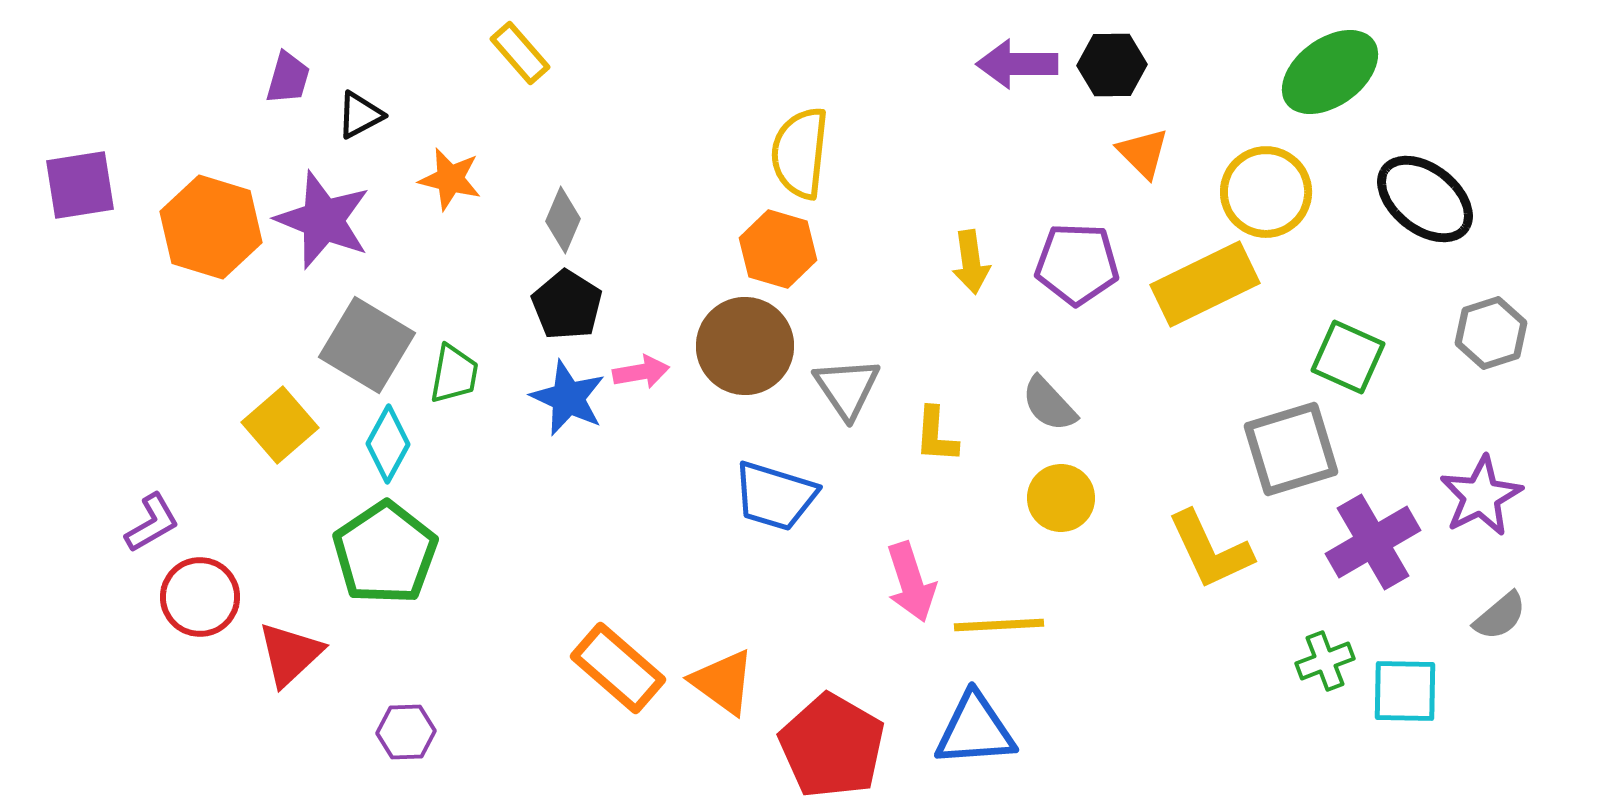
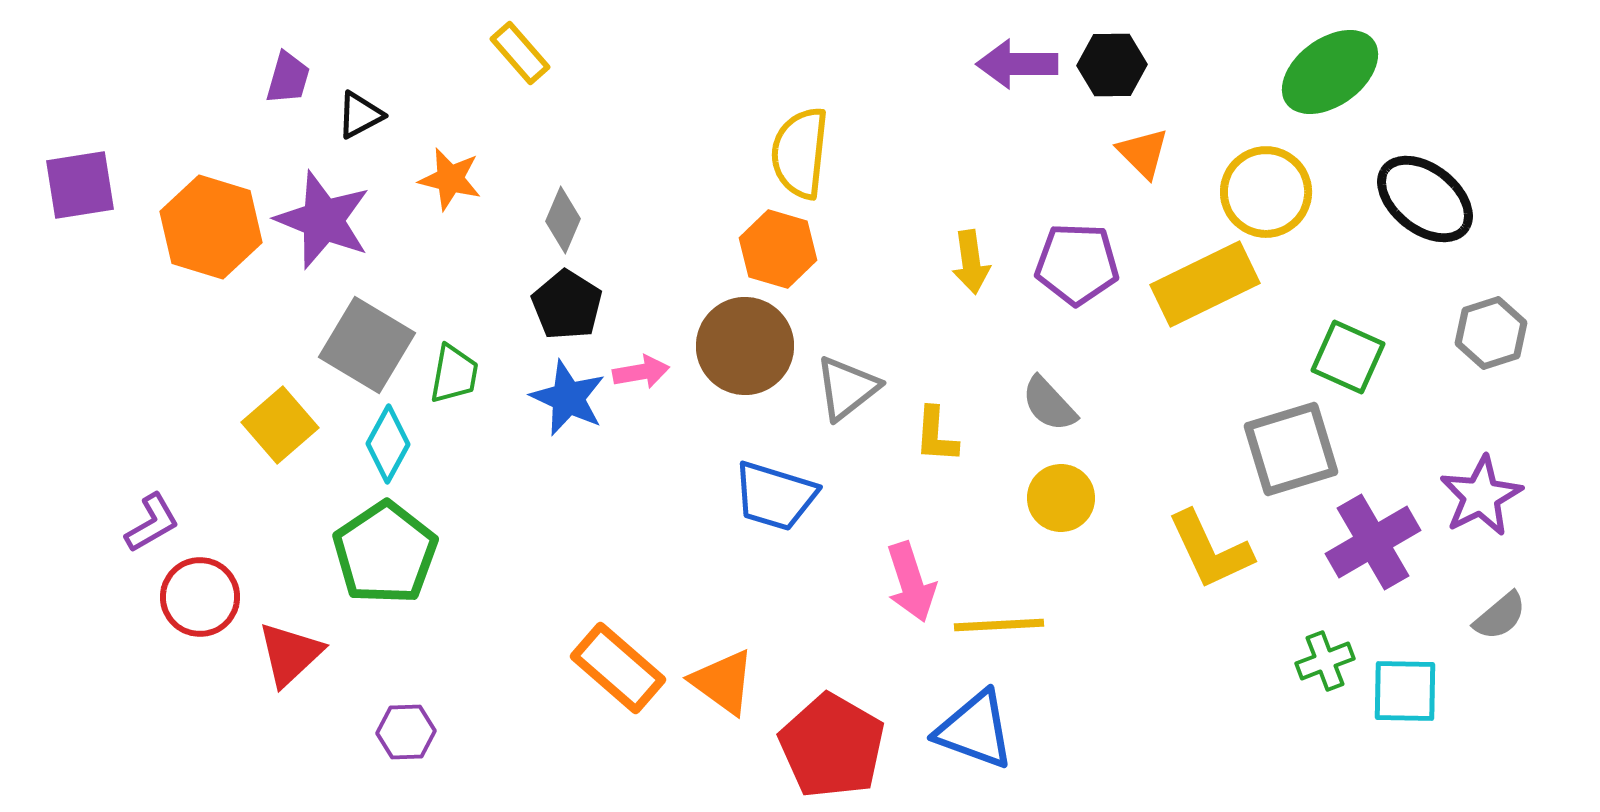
gray triangle at (847, 388): rotated 26 degrees clockwise
blue triangle at (975, 730): rotated 24 degrees clockwise
